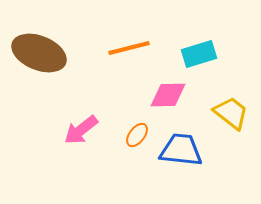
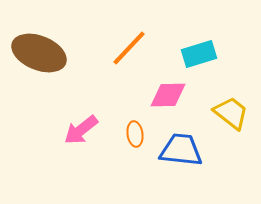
orange line: rotated 33 degrees counterclockwise
orange ellipse: moved 2 px left, 1 px up; rotated 45 degrees counterclockwise
